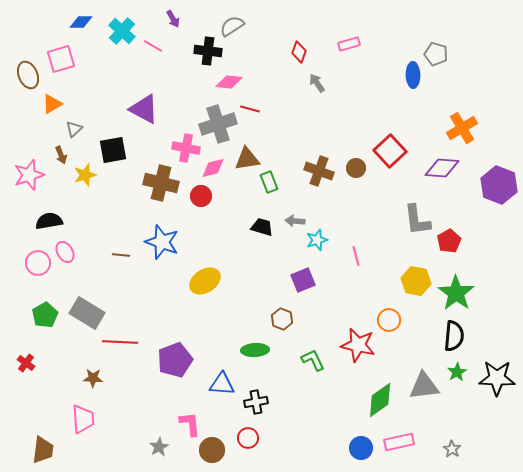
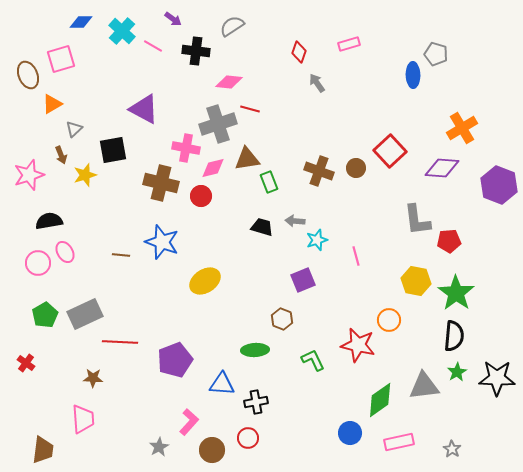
purple arrow at (173, 19): rotated 24 degrees counterclockwise
black cross at (208, 51): moved 12 px left
red pentagon at (449, 241): rotated 25 degrees clockwise
gray rectangle at (87, 313): moved 2 px left, 1 px down; rotated 56 degrees counterclockwise
pink L-shape at (190, 424): moved 1 px left, 2 px up; rotated 48 degrees clockwise
blue circle at (361, 448): moved 11 px left, 15 px up
